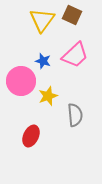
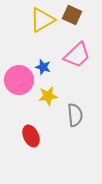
yellow triangle: rotated 24 degrees clockwise
pink trapezoid: moved 2 px right
blue star: moved 6 px down
pink circle: moved 2 px left, 1 px up
yellow star: rotated 12 degrees clockwise
red ellipse: rotated 50 degrees counterclockwise
